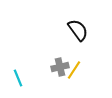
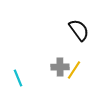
black semicircle: moved 1 px right
gray cross: rotated 12 degrees clockwise
